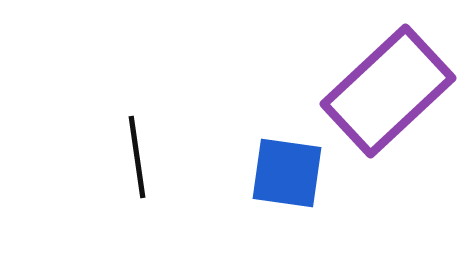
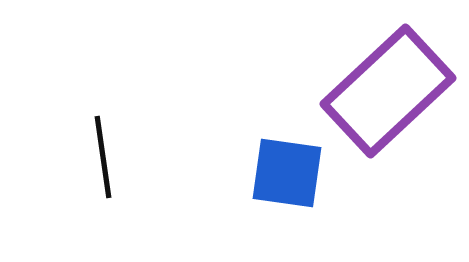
black line: moved 34 px left
